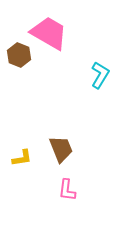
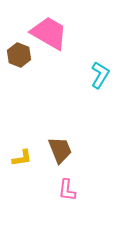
brown trapezoid: moved 1 px left, 1 px down
